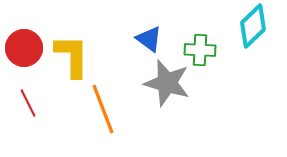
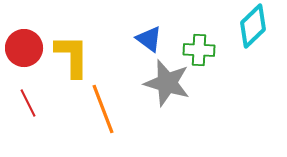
green cross: moved 1 px left
